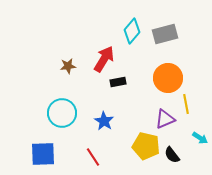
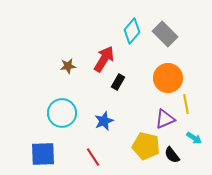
gray rectangle: rotated 60 degrees clockwise
black rectangle: rotated 49 degrees counterclockwise
blue star: rotated 18 degrees clockwise
cyan arrow: moved 6 px left
